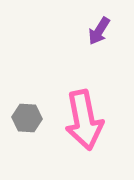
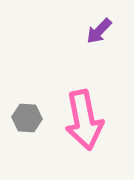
purple arrow: rotated 12 degrees clockwise
